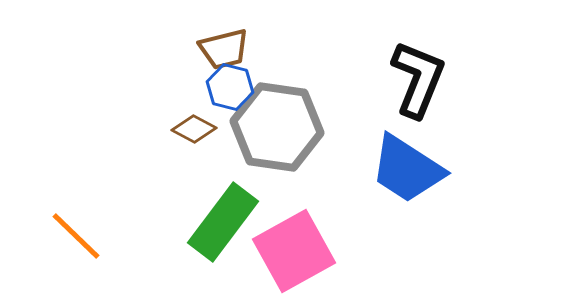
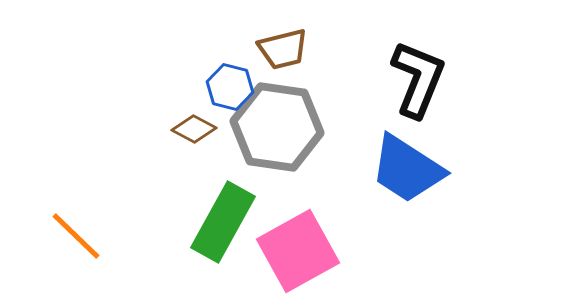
brown trapezoid: moved 59 px right
green rectangle: rotated 8 degrees counterclockwise
pink square: moved 4 px right
